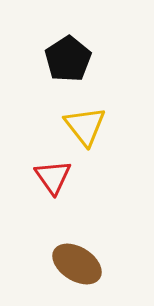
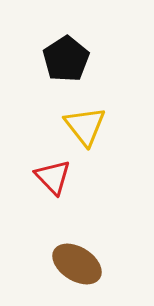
black pentagon: moved 2 px left
red triangle: rotated 9 degrees counterclockwise
